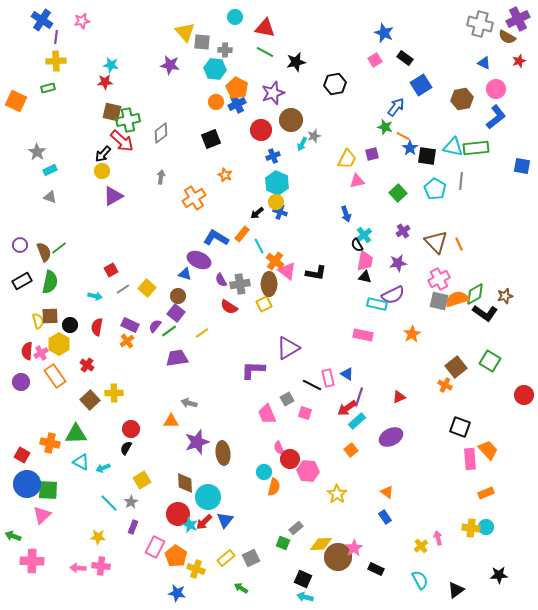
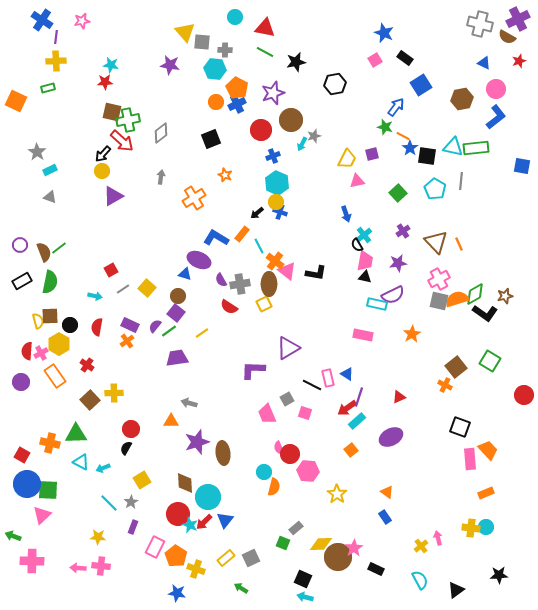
red circle at (290, 459): moved 5 px up
